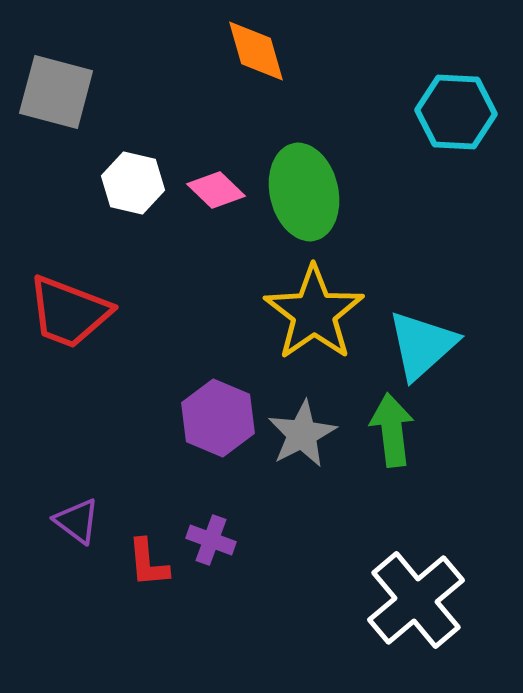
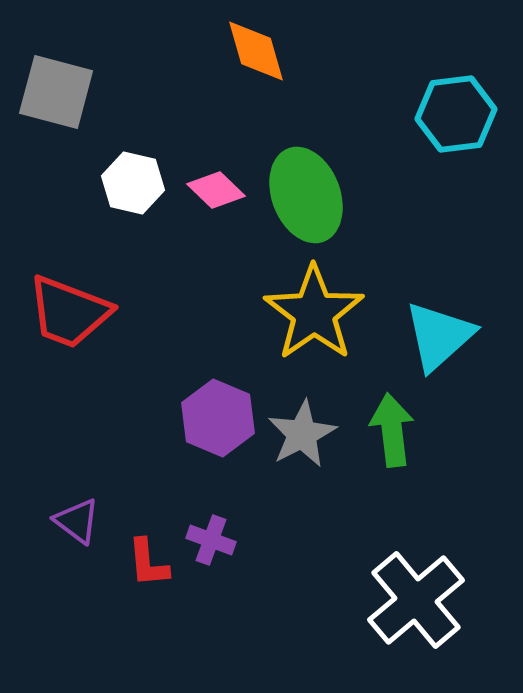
cyan hexagon: moved 2 px down; rotated 10 degrees counterclockwise
green ellipse: moved 2 px right, 3 px down; rotated 8 degrees counterclockwise
cyan triangle: moved 17 px right, 9 px up
